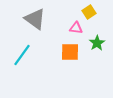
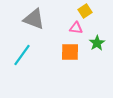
yellow square: moved 4 px left, 1 px up
gray triangle: moved 1 px left; rotated 15 degrees counterclockwise
